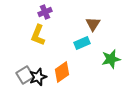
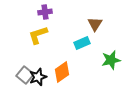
purple cross: rotated 16 degrees clockwise
brown triangle: moved 2 px right
yellow L-shape: rotated 50 degrees clockwise
green star: moved 1 px down
gray square: rotated 18 degrees counterclockwise
